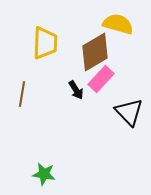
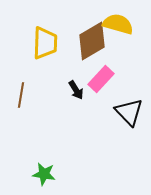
brown diamond: moved 3 px left, 11 px up
brown line: moved 1 px left, 1 px down
